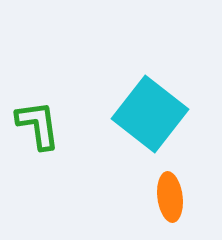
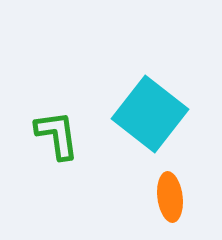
green L-shape: moved 19 px right, 10 px down
